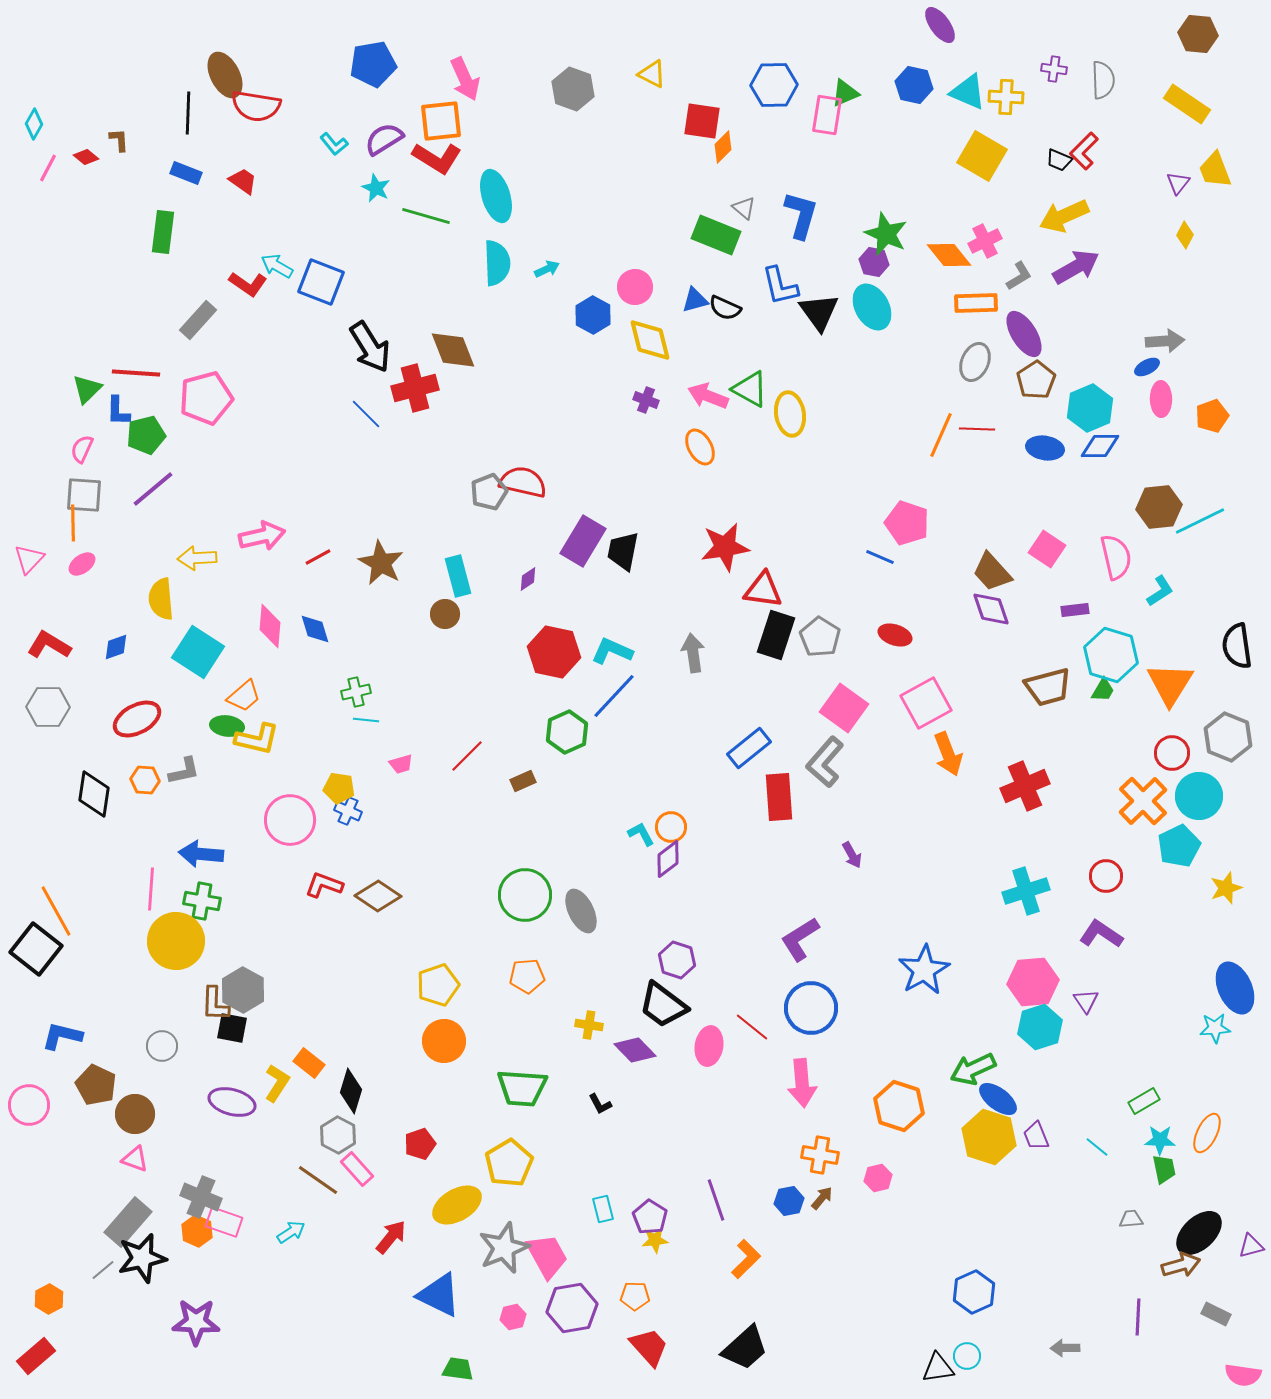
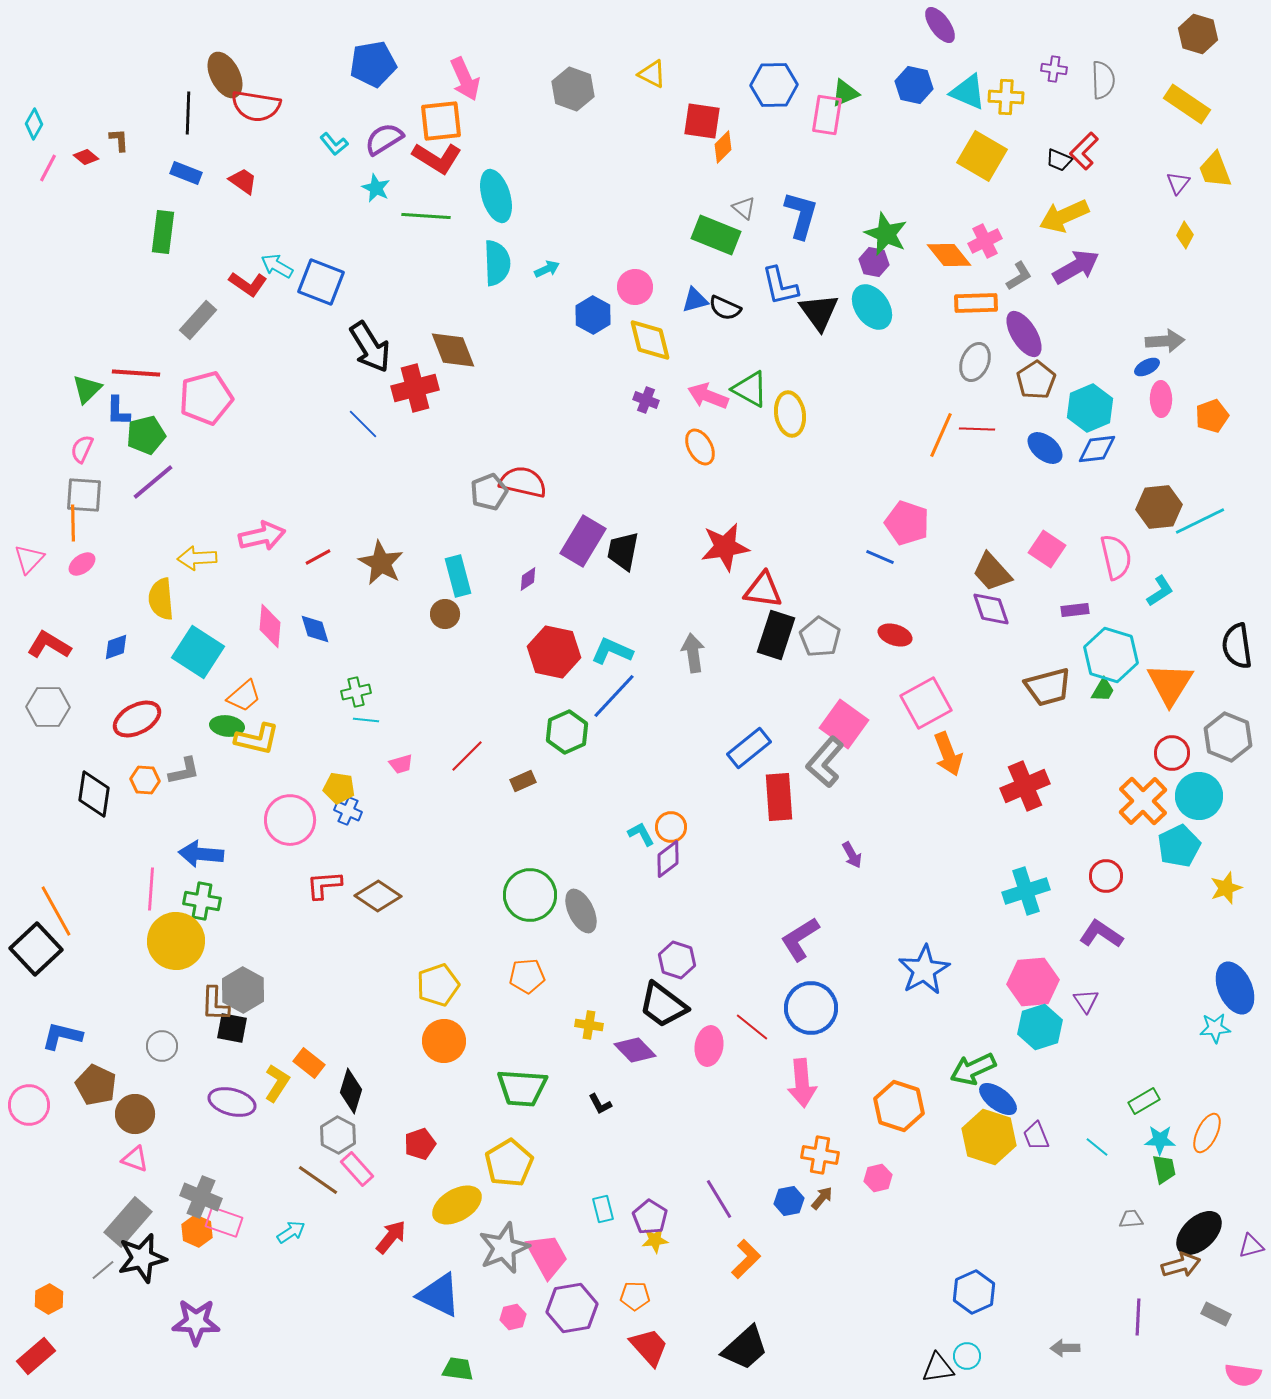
brown hexagon at (1198, 34): rotated 12 degrees clockwise
green line at (426, 216): rotated 12 degrees counterclockwise
cyan ellipse at (872, 307): rotated 6 degrees counterclockwise
blue line at (366, 414): moved 3 px left, 10 px down
blue diamond at (1100, 446): moved 3 px left, 3 px down; rotated 6 degrees counterclockwise
blue ellipse at (1045, 448): rotated 30 degrees clockwise
purple line at (153, 489): moved 7 px up
pink square at (844, 708): moved 16 px down
red L-shape at (324, 885): rotated 24 degrees counterclockwise
green circle at (525, 895): moved 5 px right
black square at (36, 949): rotated 9 degrees clockwise
purple line at (716, 1200): moved 3 px right, 1 px up; rotated 12 degrees counterclockwise
